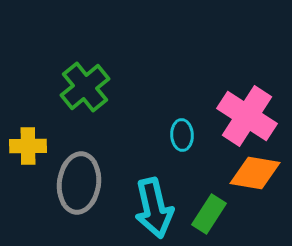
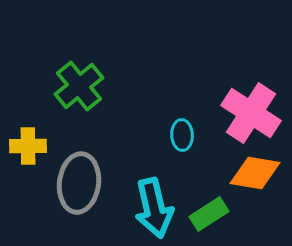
green cross: moved 6 px left, 1 px up
pink cross: moved 4 px right, 3 px up
green rectangle: rotated 24 degrees clockwise
